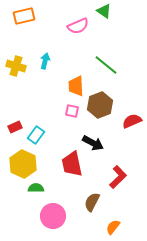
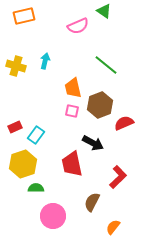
orange trapezoid: moved 3 px left, 2 px down; rotated 10 degrees counterclockwise
red semicircle: moved 8 px left, 2 px down
yellow hexagon: rotated 16 degrees clockwise
